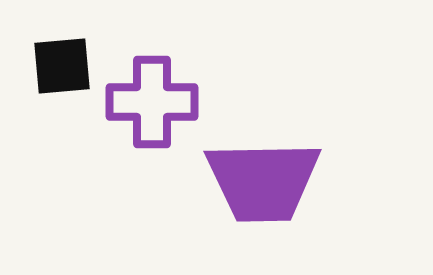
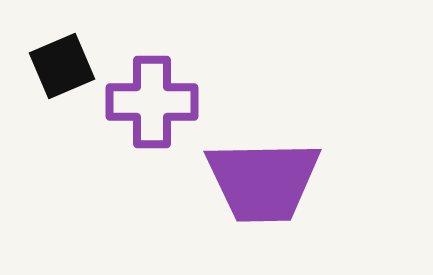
black square: rotated 18 degrees counterclockwise
